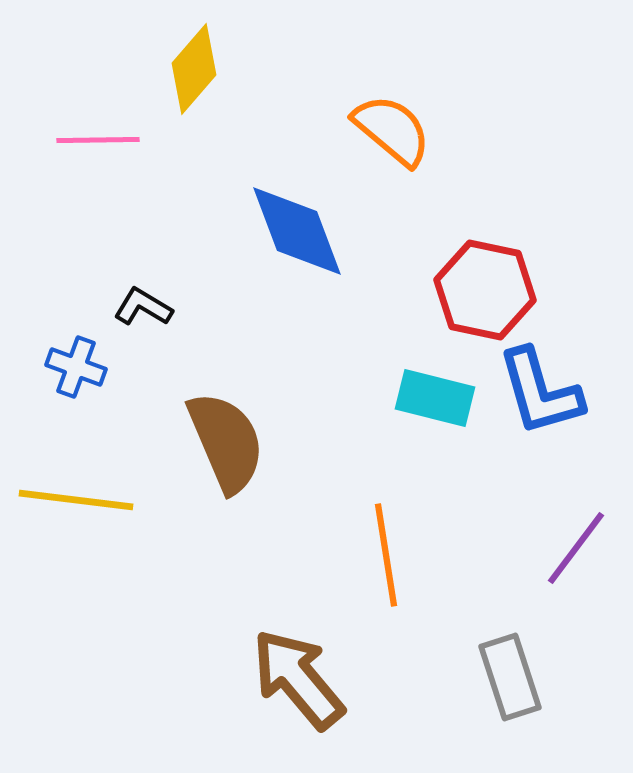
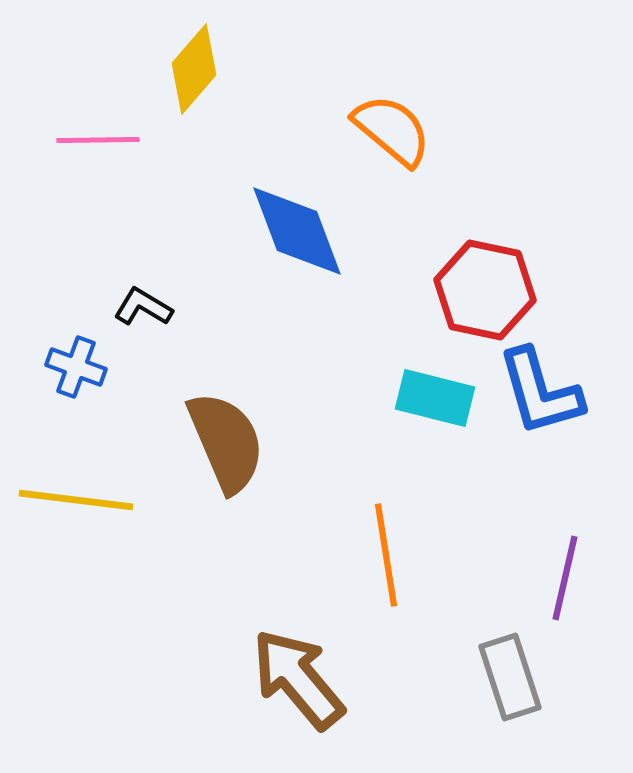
purple line: moved 11 px left, 30 px down; rotated 24 degrees counterclockwise
